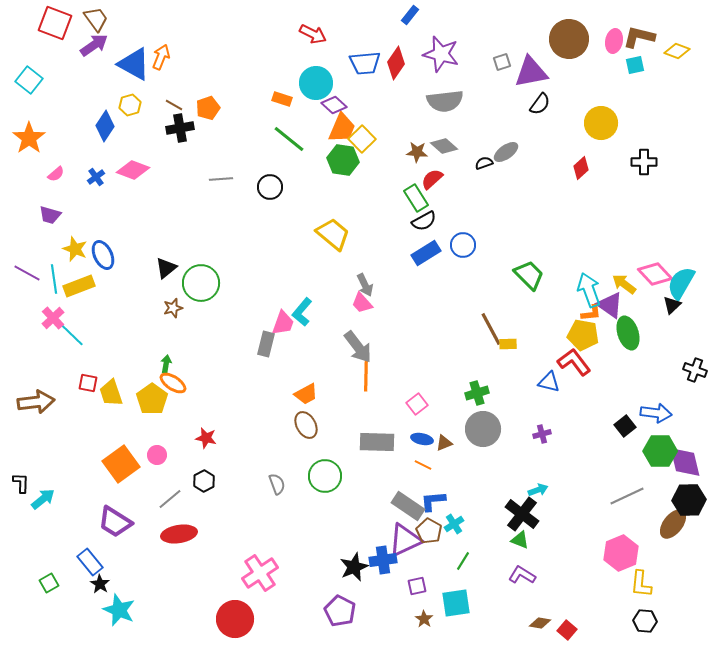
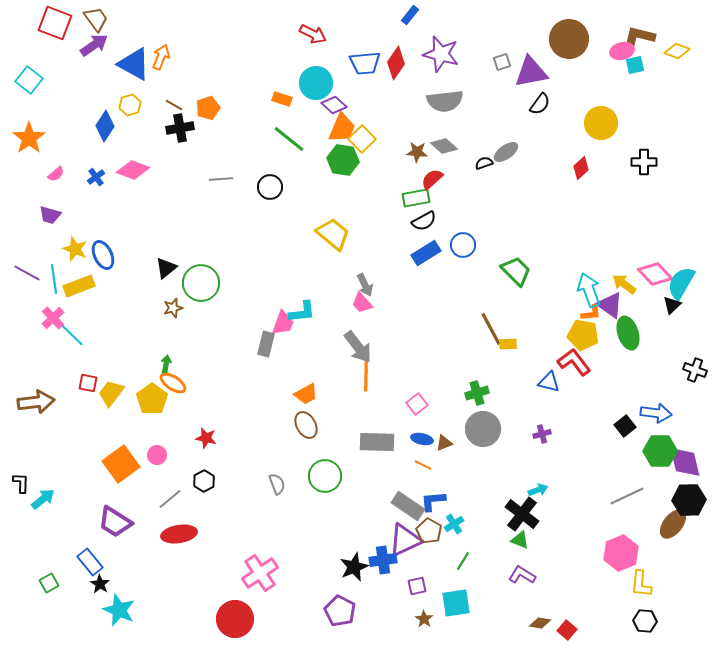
pink ellipse at (614, 41): moved 8 px right, 10 px down; rotated 65 degrees clockwise
green rectangle at (416, 198): rotated 68 degrees counterclockwise
green trapezoid at (529, 275): moved 13 px left, 4 px up
cyan L-shape at (302, 312): rotated 136 degrees counterclockwise
yellow trapezoid at (111, 393): rotated 56 degrees clockwise
